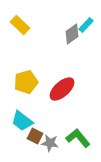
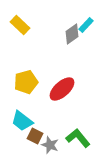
gray star: moved 2 px down; rotated 12 degrees clockwise
